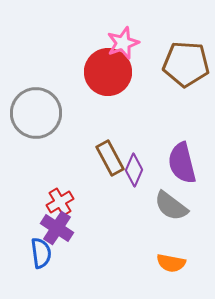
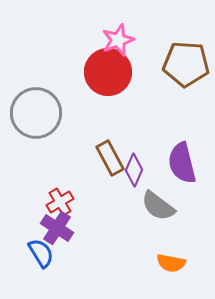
pink star: moved 5 px left, 3 px up
gray semicircle: moved 13 px left
blue semicircle: rotated 24 degrees counterclockwise
